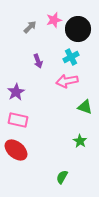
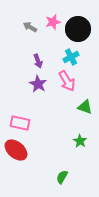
pink star: moved 1 px left, 2 px down
gray arrow: rotated 104 degrees counterclockwise
pink arrow: rotated 110 degrees counterclockwise
purple star: moved 22 px right, 8 px up; rotated 12 degrees counterclockwise
pink rectangle: moved 2 px right, 3 px down
